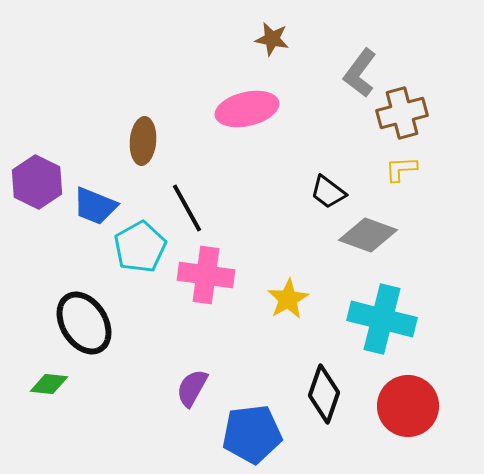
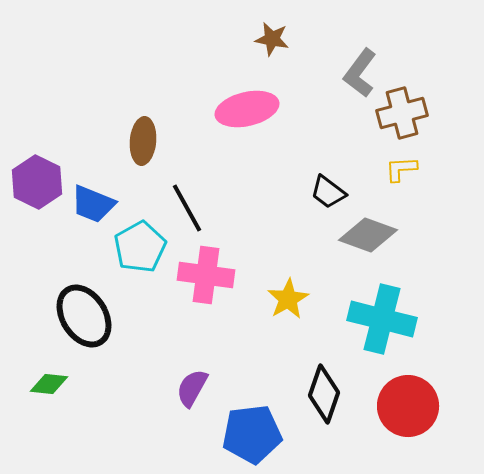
blue trapezoid: moved 2 px left, 2 px up
black ellipse: moved 7 px up
